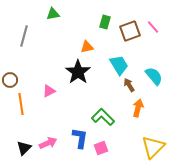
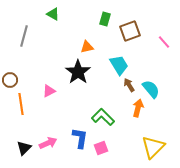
green triangle: rotated 40 degrees clockwise
green rectangle: moved 3 px up
pink line: moved 11 px right, 15 px down
cyan semicircle: moved 3 px left, 13 px down
